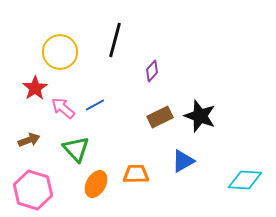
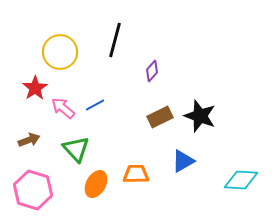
cyan diamond: moved 4 px left
